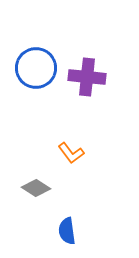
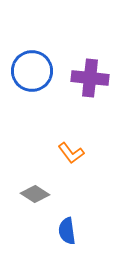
blue circle: moved 4 px left, 3 px down
purple cross: moved 3 px right, 1 px down
gray diamond: moved 1 px left, 6 px down
